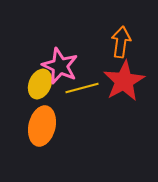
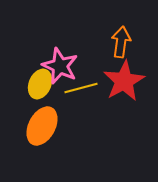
yellow line: moved 1 px left
orange ellipse: rotated 15 degrees clockwise
